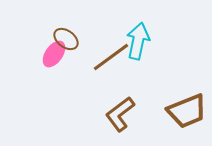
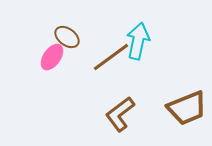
brown ellipse: moved 1 px right, 2 px up
pink ellipse: moved 2 px left, 3 px down
brown trapezoid: moved 3 px up
